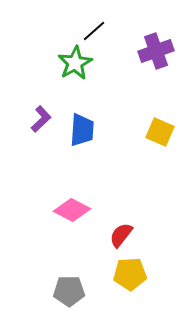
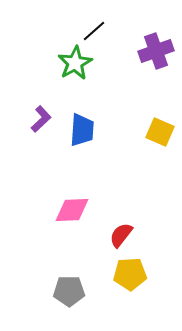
pink diamond: rotated 30 degrees counterclockwise
